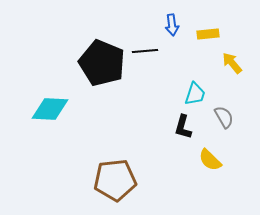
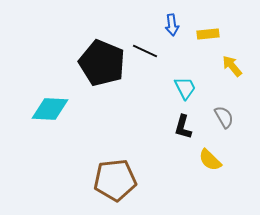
black line: rotated 30 degrees clockwise
yellow arrow: moved 3 px down
cyan trapezoid: moved 10 px left, 6 px up; rotated 45 degrees counterclockwise
